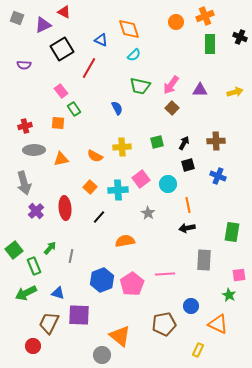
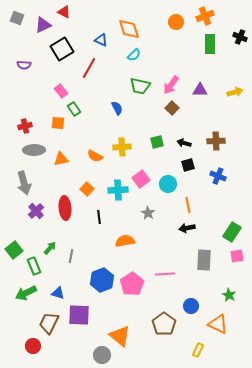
black arrow at (184, 143): rotated 104 degrees counterclockwise
orange square at (90, 187): moved 3 px left, 2 px down
black line at (99, 217): rotated 48 degrees counterclockwise
green rectangle at (232, 232): rotated 24 degrees clockwise
pink square at (239, 275): moved 2 px left, 19 px up
brown pentagon at (164, 324): rotated 25 degrees counterclockwise
